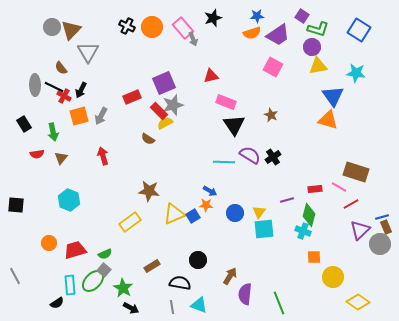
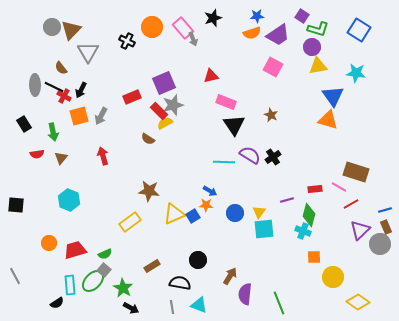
black cross at (127, 26): moved 15 px down
blue line at (382, 217): moved 3 px right, 7 px up
